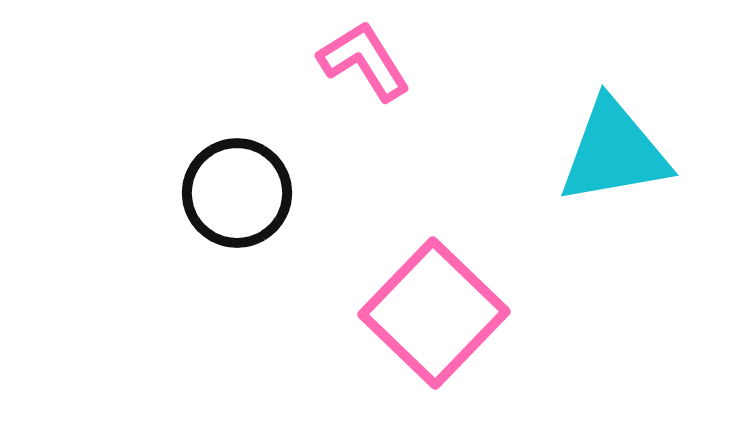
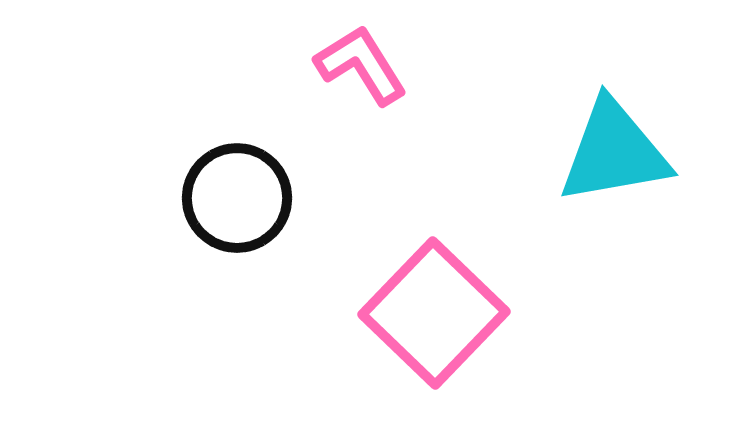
pink L-shape: moved 3 px left, 4 px down
black circle: moved 5 px down
